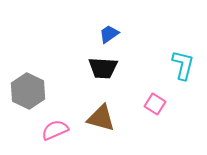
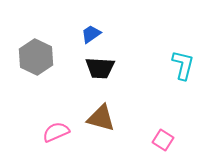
blue trapezoid: moved 18 px left
black trapezoid: moved 3 px left
gray hexagon: moved 8 px right, 34 px up
pink square: moved 8 px right, 36 px down
pink semicircle: moved 1 px right, 2 px down
